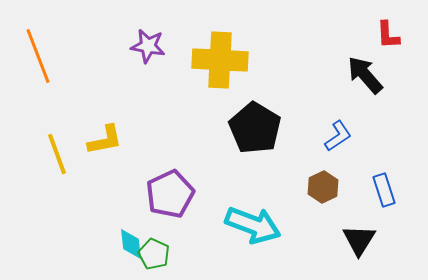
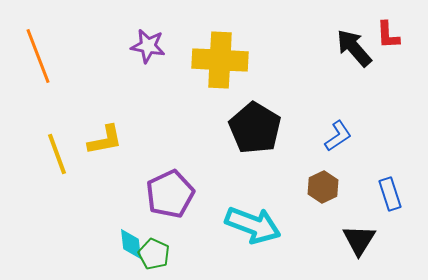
black arrow: moved 11 px left, 27 px up
blue rectangle: moved 6 px right, 4 px down
